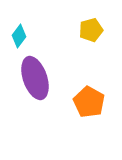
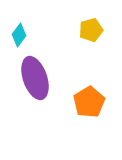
cyan diamond: moved 1 px up
orange pentagon: rotated 12 degrees clockwise
